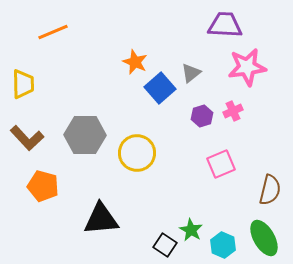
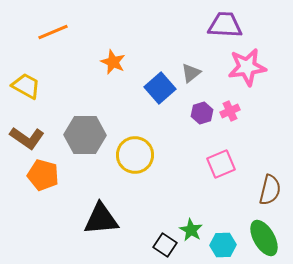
orange star: moved 22 px left
yellow trapezoid: moved 3 px right, 2 px down; rotated 60 degrees counterclockwise
pink cross: moved 3 px left
purple hexagon: moved 3 px up
brown L-shape: rotated 12 degrees counterclockwise
yellow circle: moved 2 px left, 2 px down
orange pentagon: moved 11 px up
cyan hexagon: rotated 25 degrees counterclockwise
